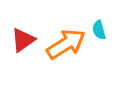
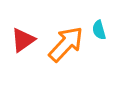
orange arrow: rotated 15 degrees counterclockwise
